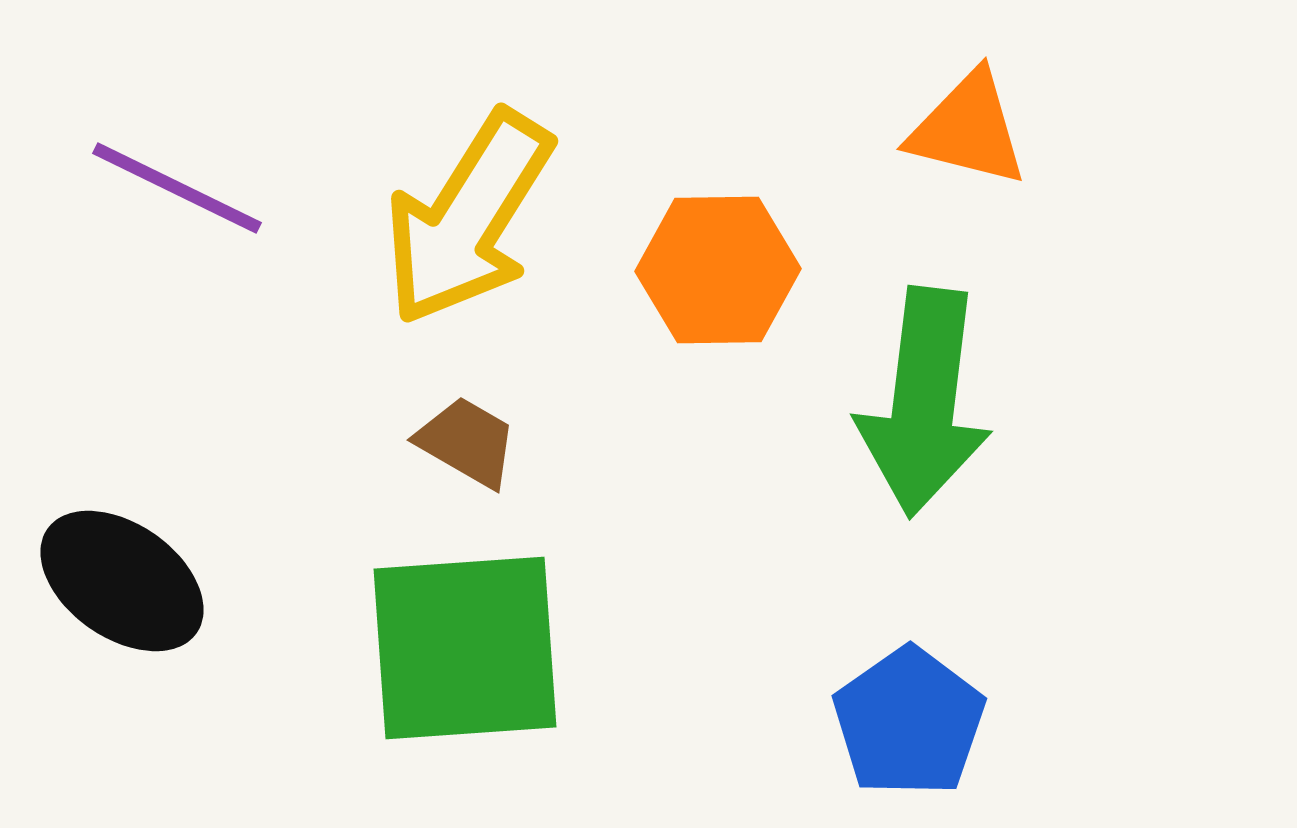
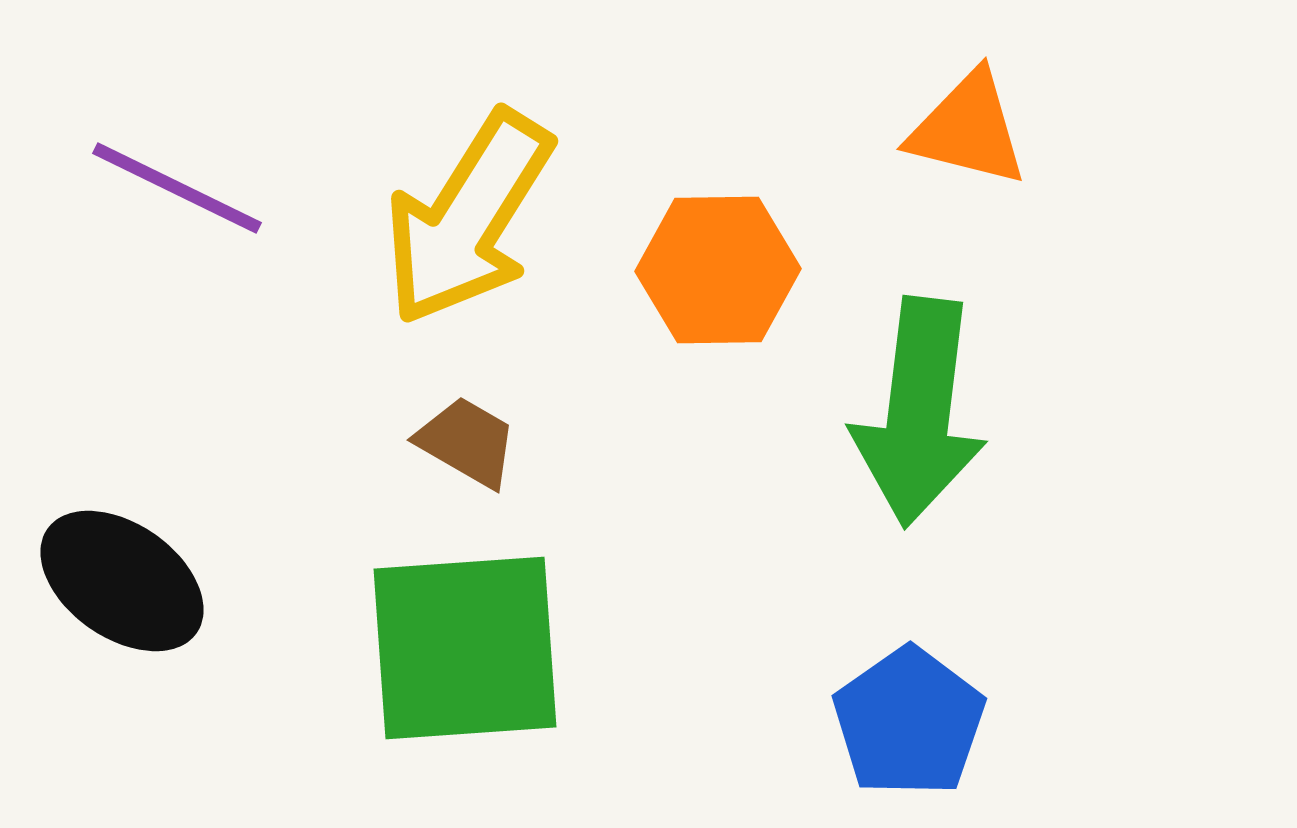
green arrow: moved 5 px left, 10 px down
